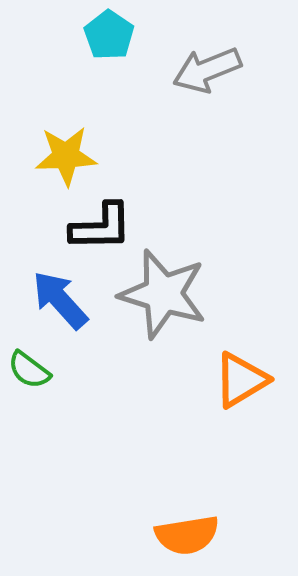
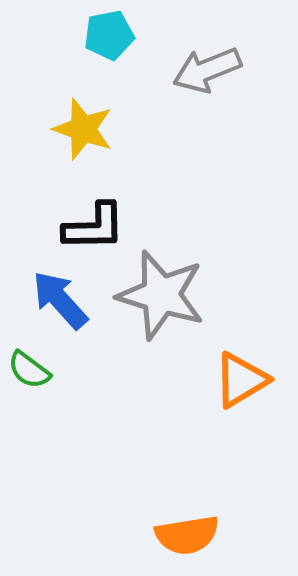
cyan pentagon: rotated 27 degrees clockwise
yellow star: moved 17 px right, 27 px up; rotated 22 degrees clockwise
black L-shape: moved 7 px left
gray star: moved 2 px left, 1 px down
